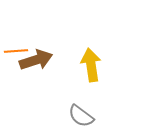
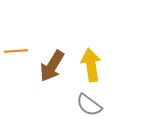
brown arrow: moved 16 px right, 6 px down; rotated 140 degrees clockwise
gray semicircle: moved 8 px right, 11 px up
